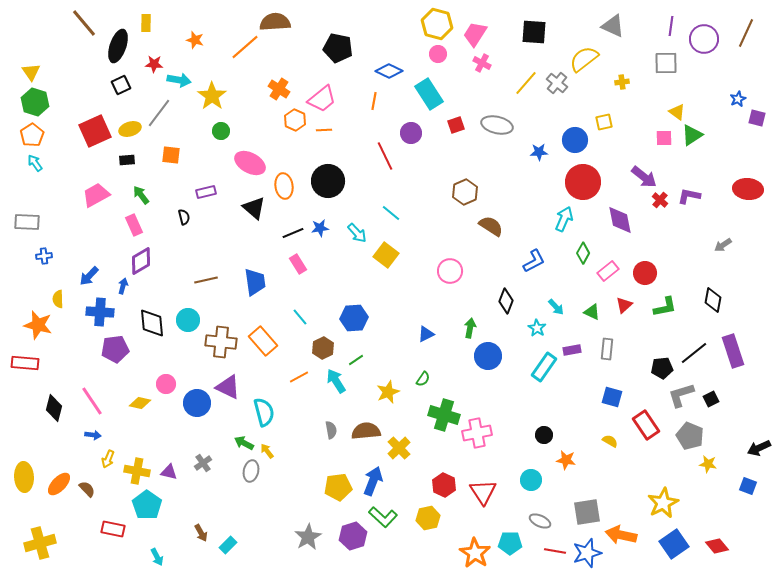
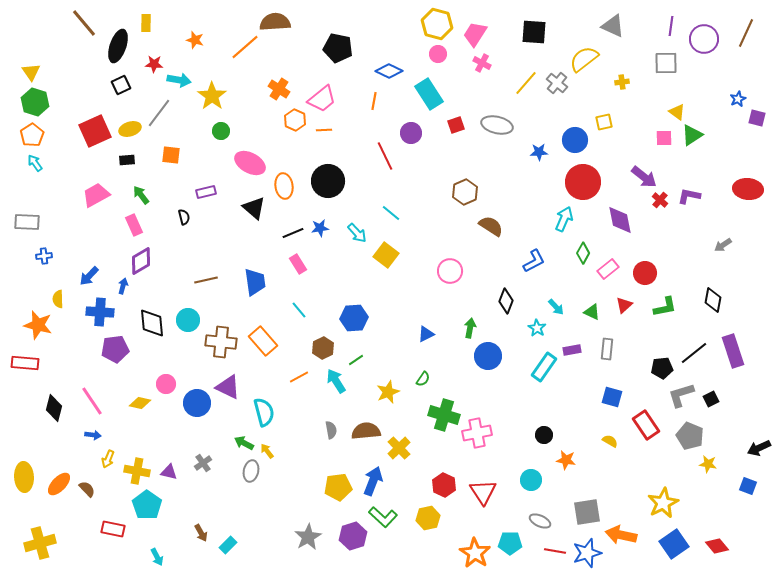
pink rectangle at (608, 271): moved 2 px up
cyan line at (300, 317): moved 1 px left, 7 px up
